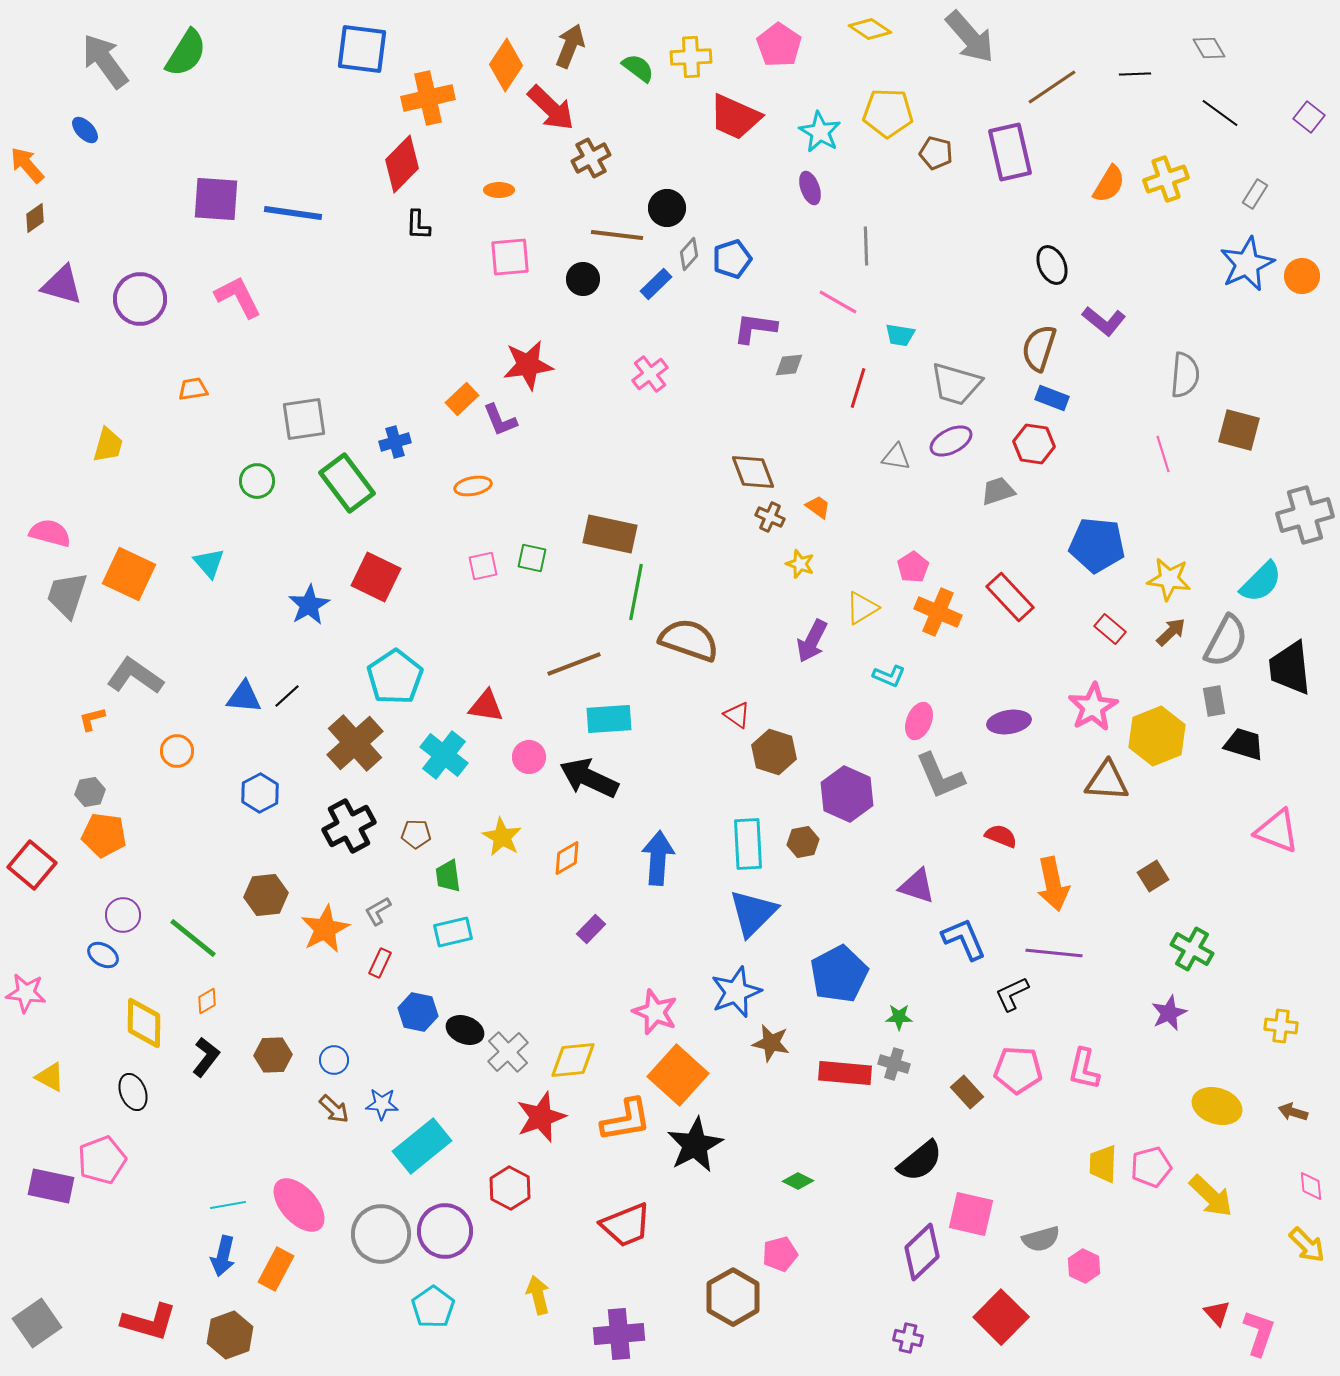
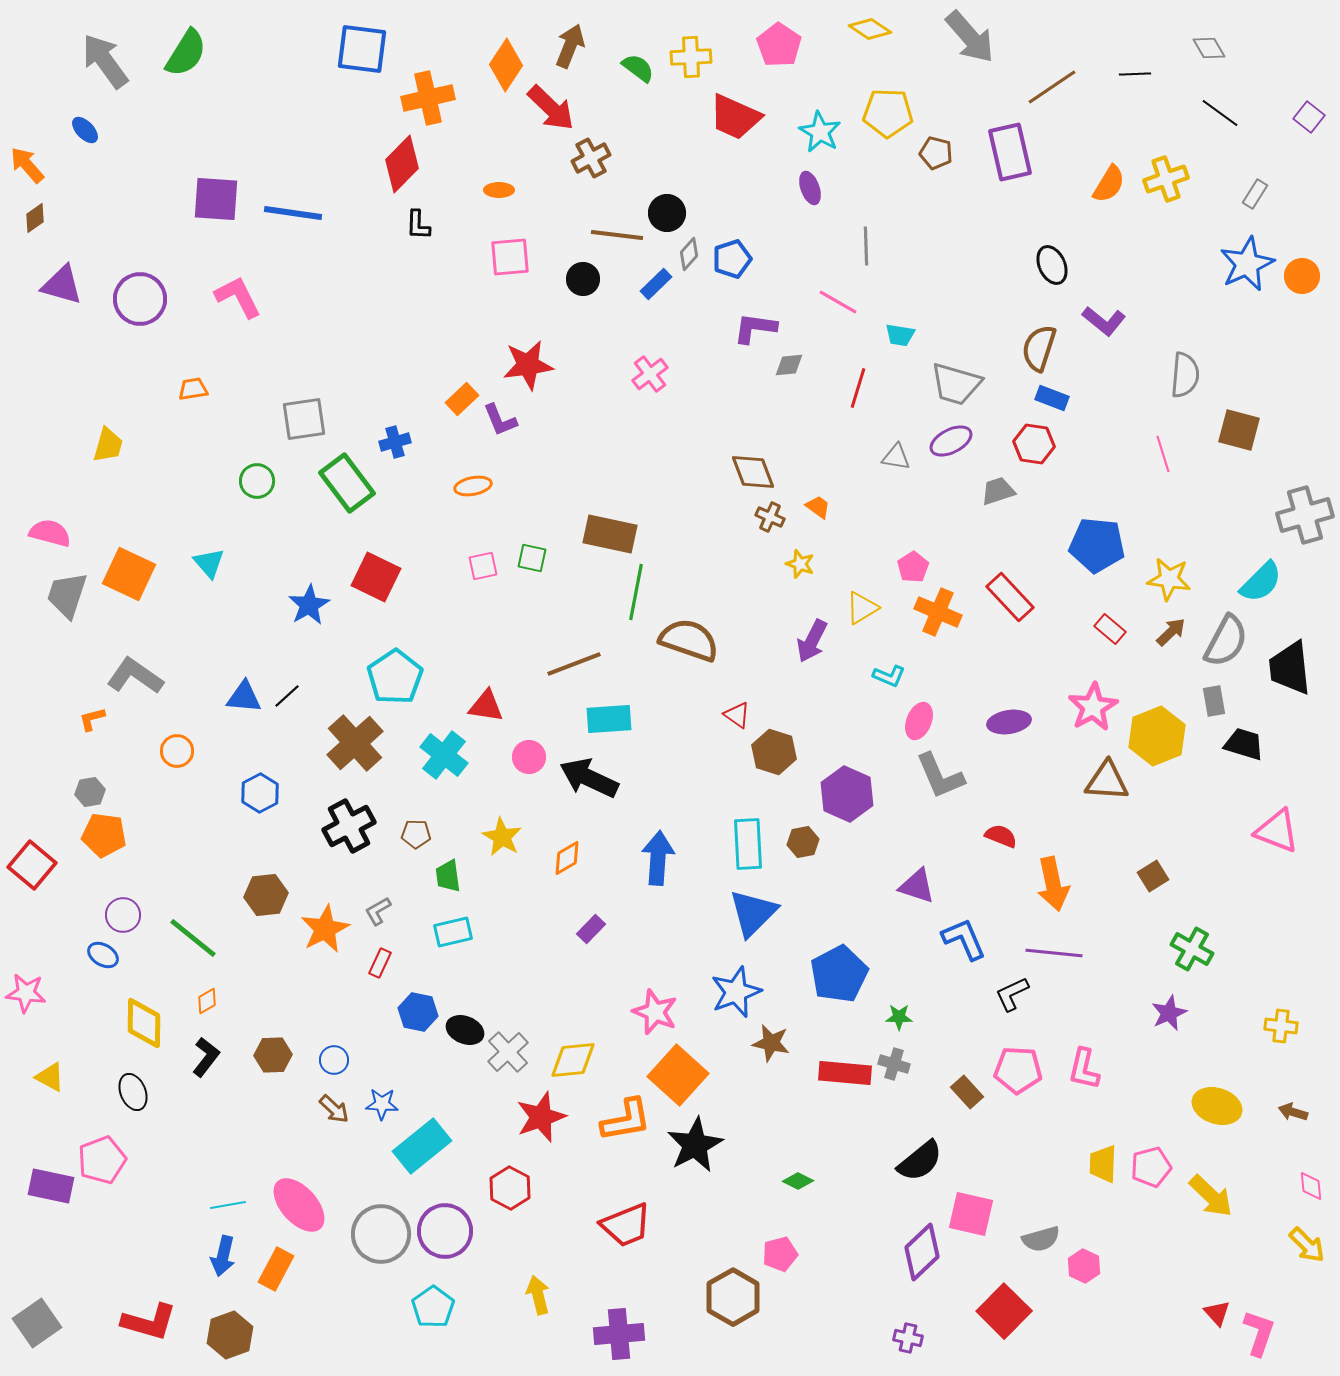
black circle at (667, 208): moved 5 px down
red square at (1001, 1317): moved 3 px right, 6 px up
